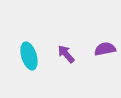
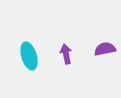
purple arrow: rotated 30 degrees clockwise
